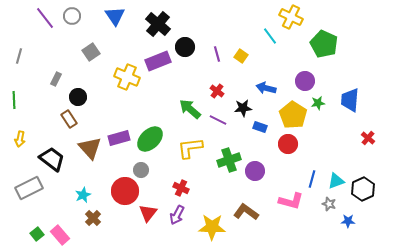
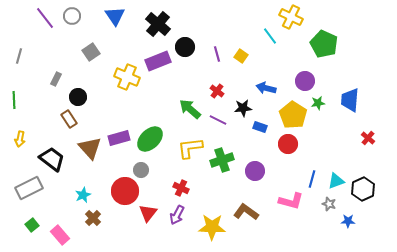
green cross at (229, 160): moved 7 px left
green square at (37, 234): moved 5 px left, 9 px up
